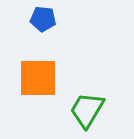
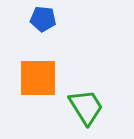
green trapezoid: moved 1 px left, 3 px up; rotated 117 degrees clockwise
